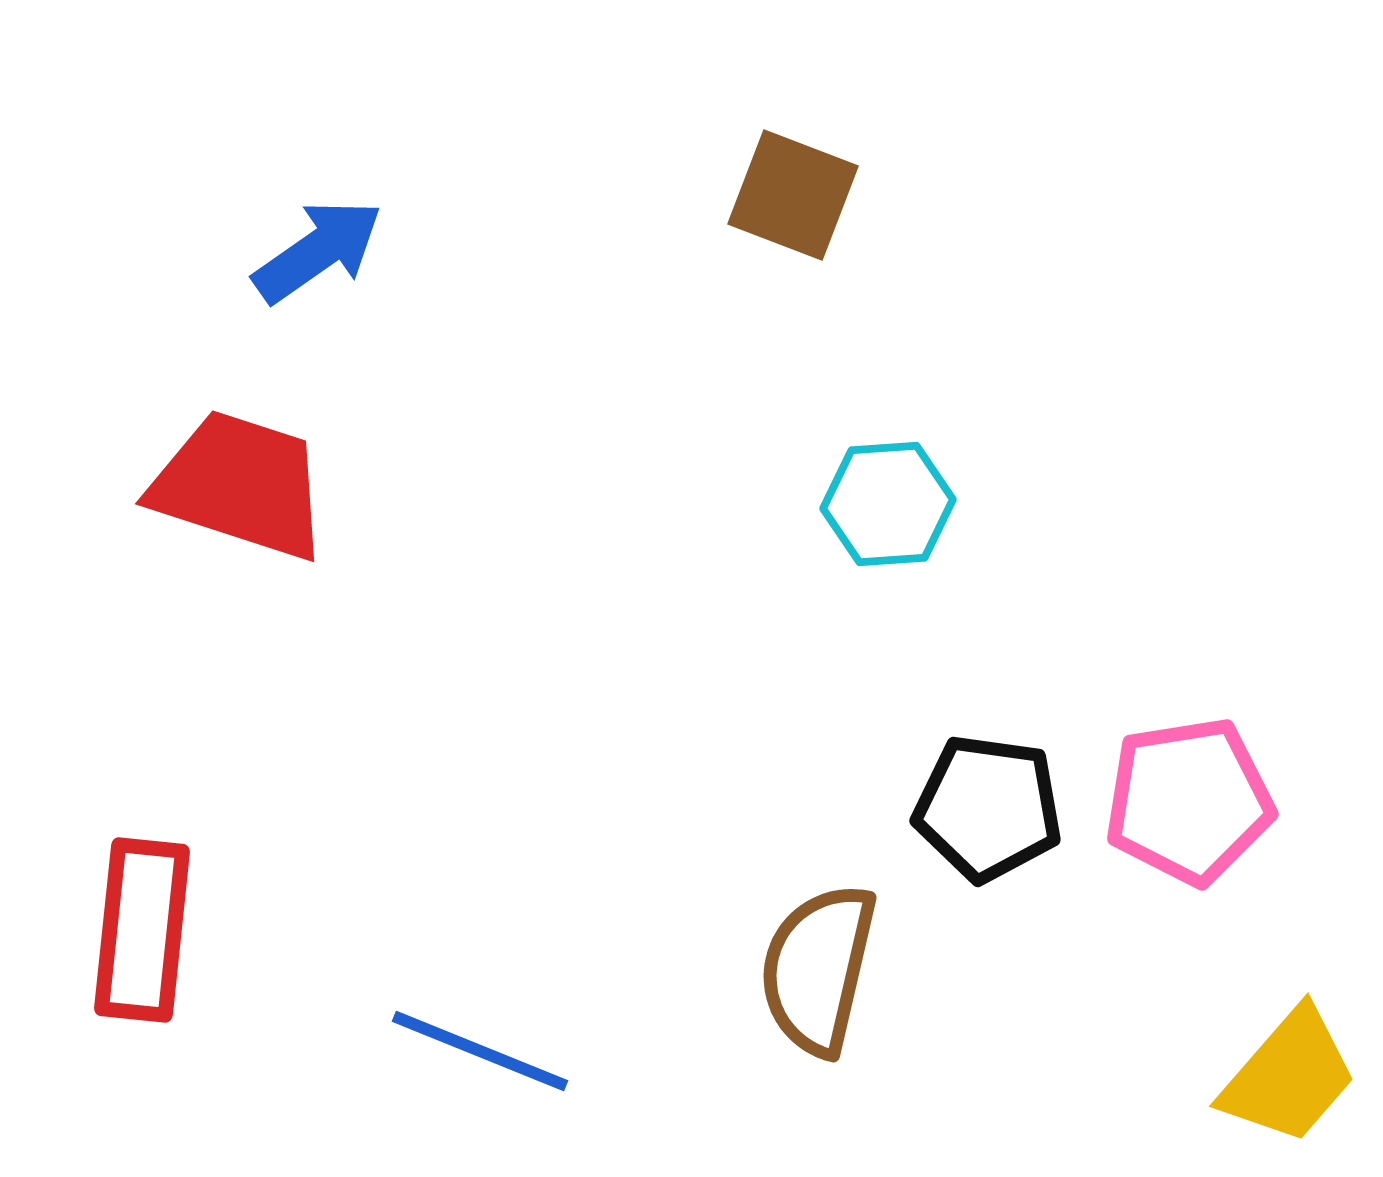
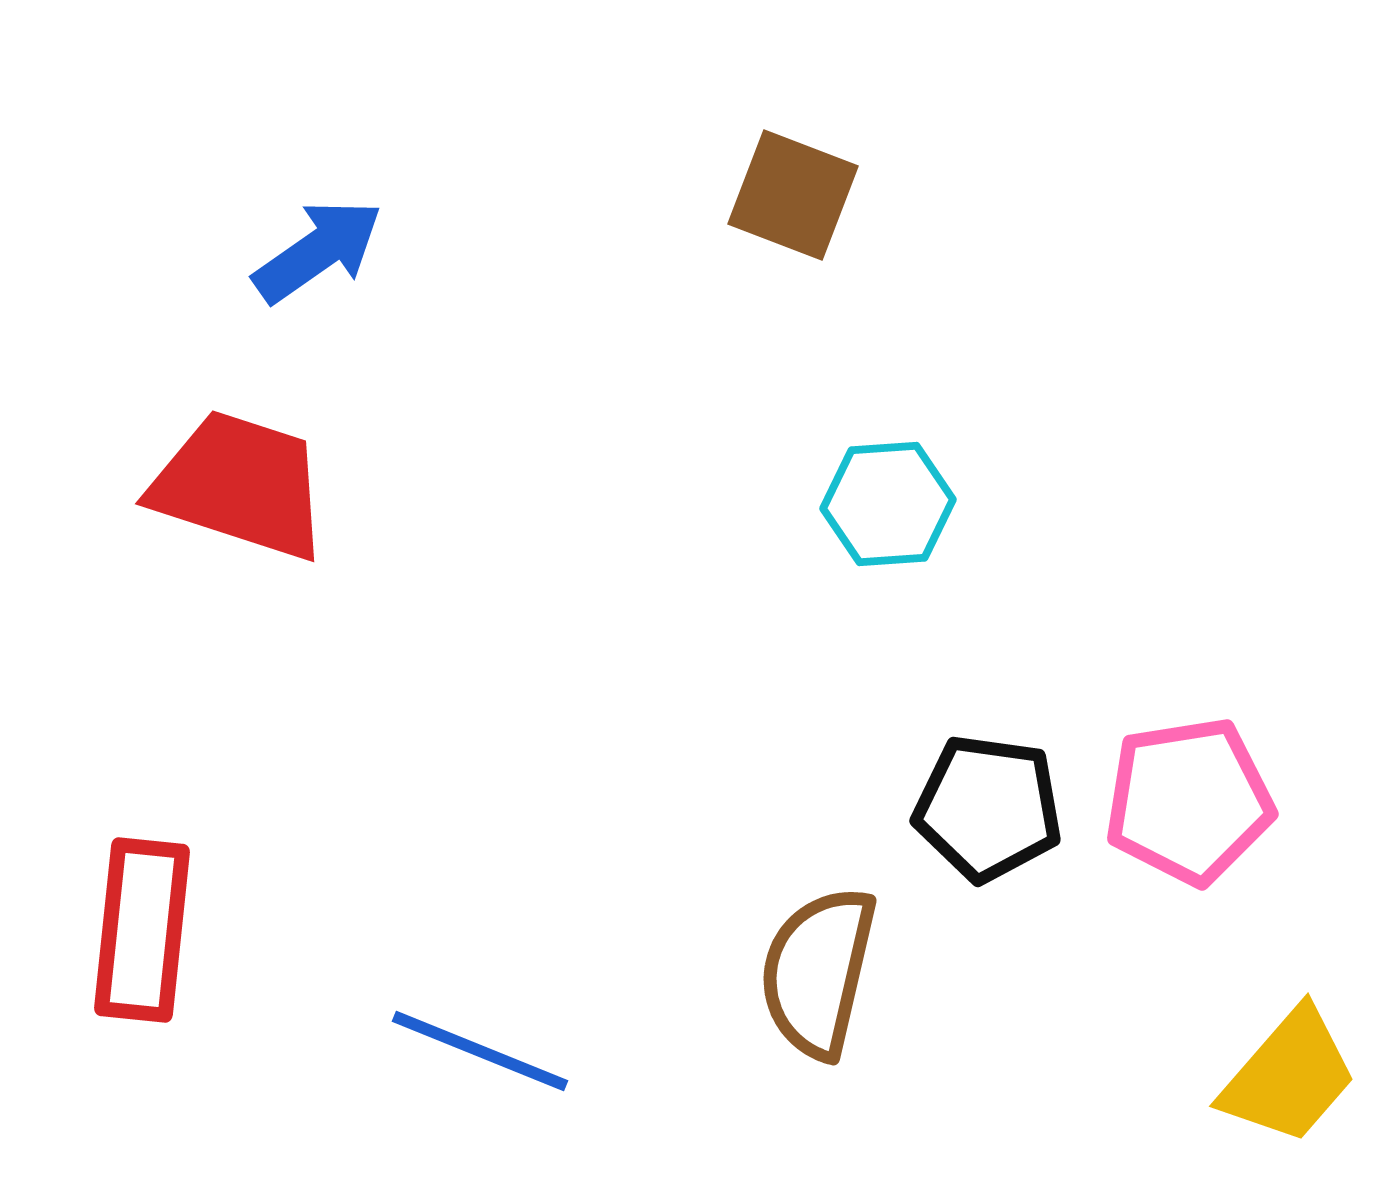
brown semicircle: moved 3 px down
